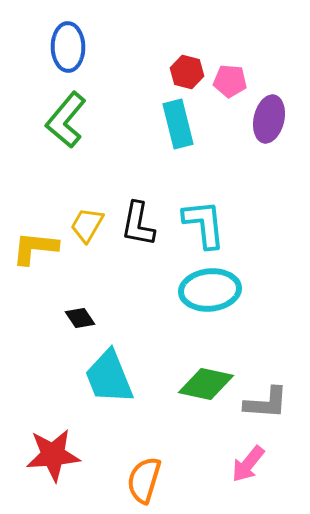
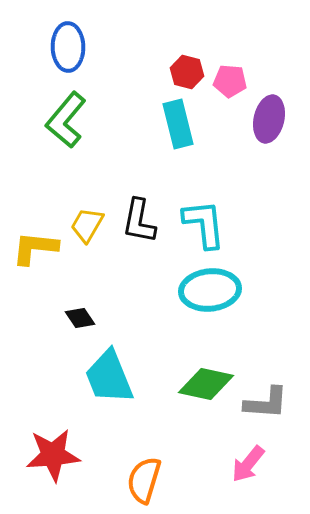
black L-shape: moved 1 px right, 3 px up
